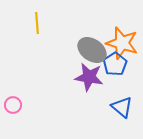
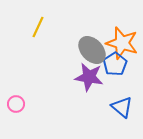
yellow line: moved 1 px right, 4 px down; rotated 30 degrees clockwise
gray ellipse: rotated 12 degrees clockwise
pink circle: moved 3 px right, 1 px up
